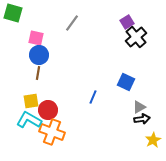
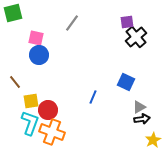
green square: rotated 30 degrees counterclockwise
purple square: rotated 24 degrees clockwise
brown line: moved 23 px left, 9 px down; rotated 48 degrees counterclockwise
cyan L-shape: moved 1 px right, 3 px down; rotated 80 degrees clockwise
